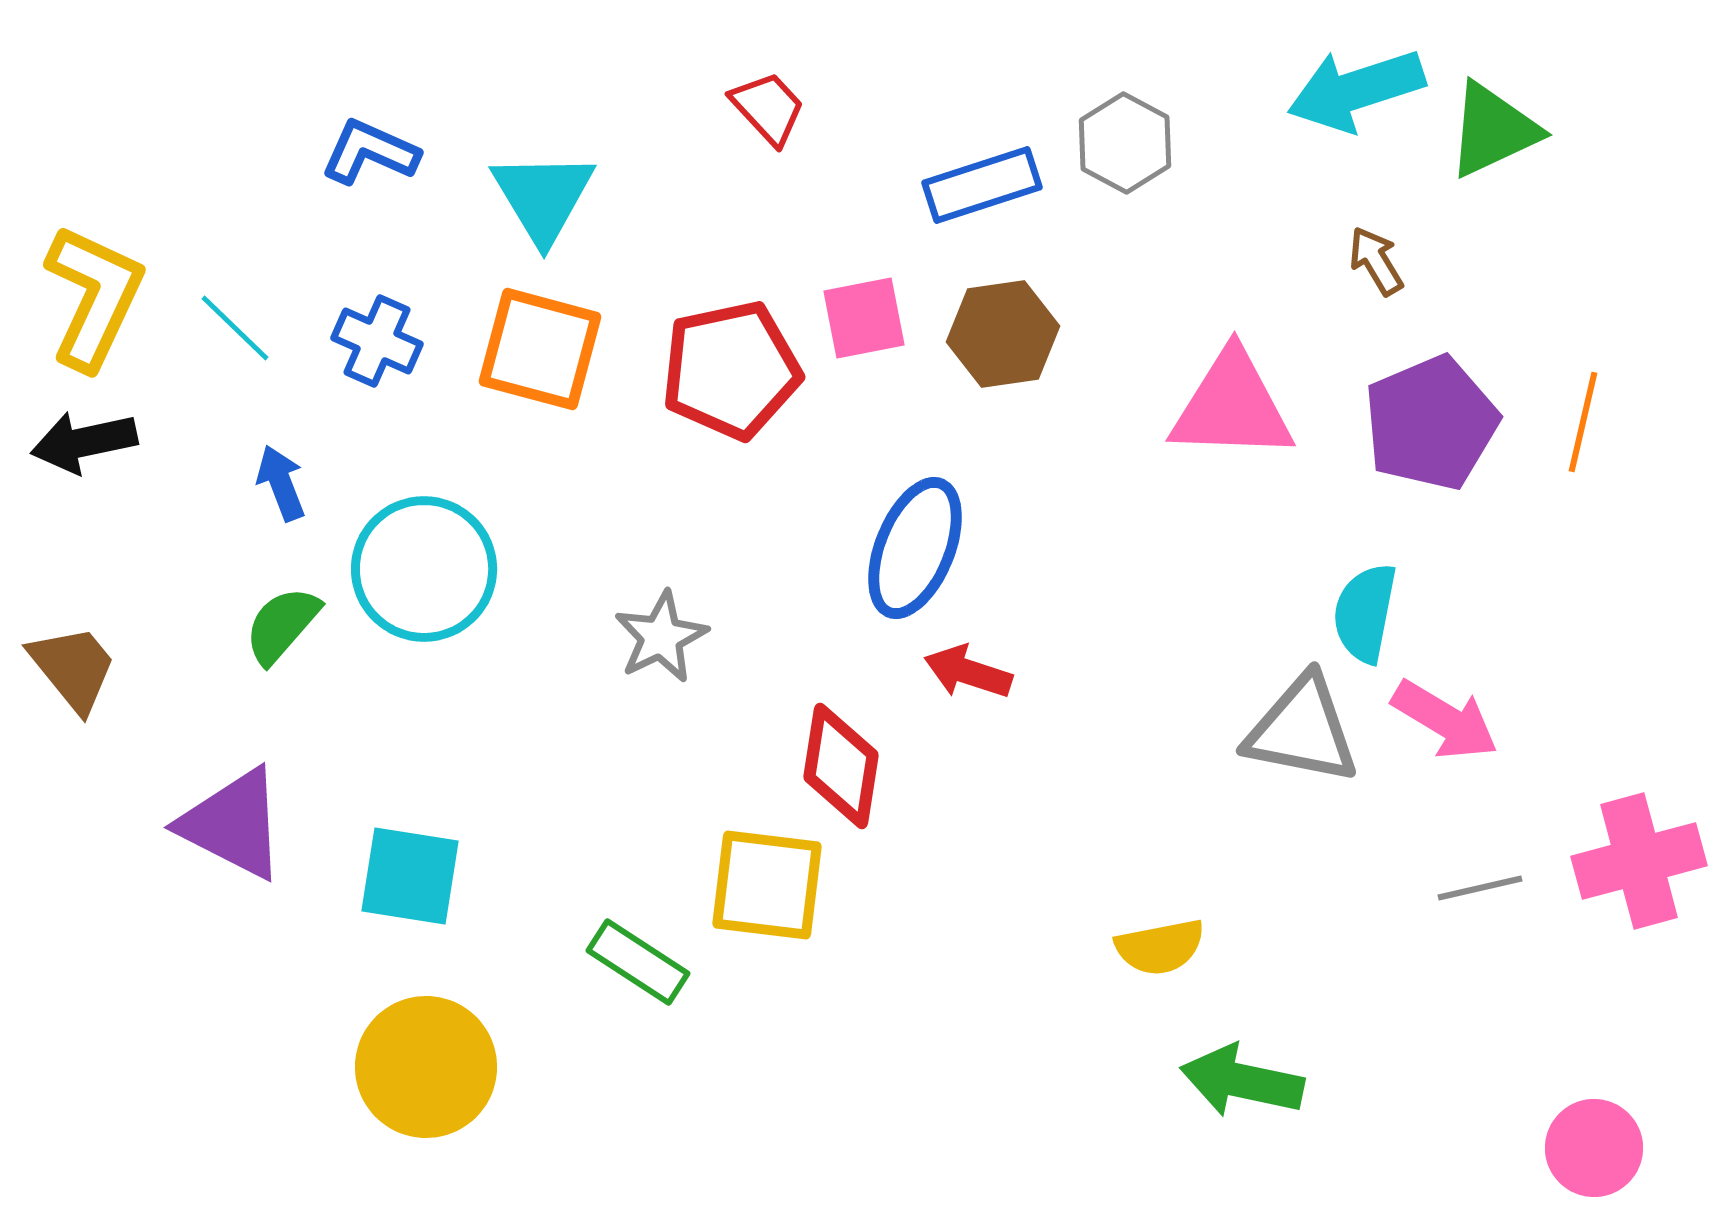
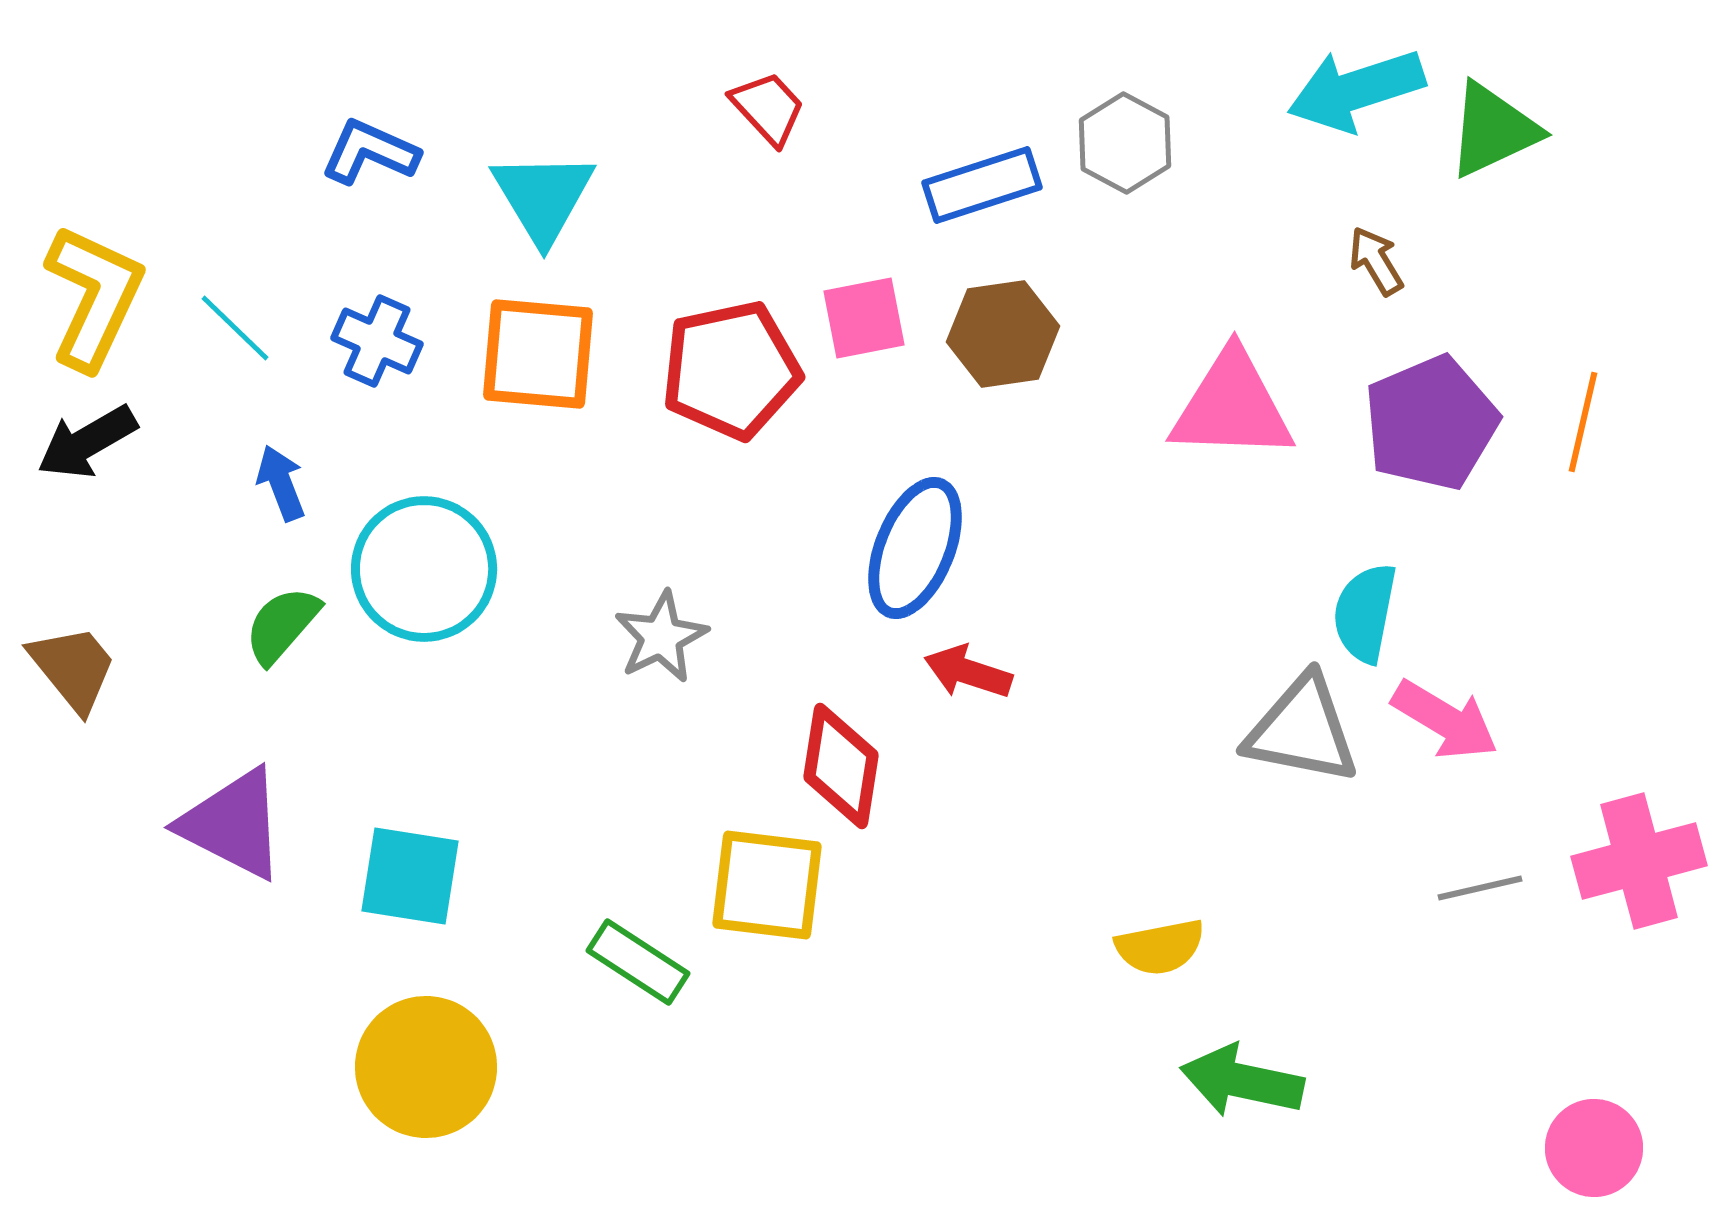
orange square: moved 2 px left, 5 px down; rotated 10 degrees counterclockwise
black arrow: moved 3 px right; rotated 18 degrees counterclockwise
